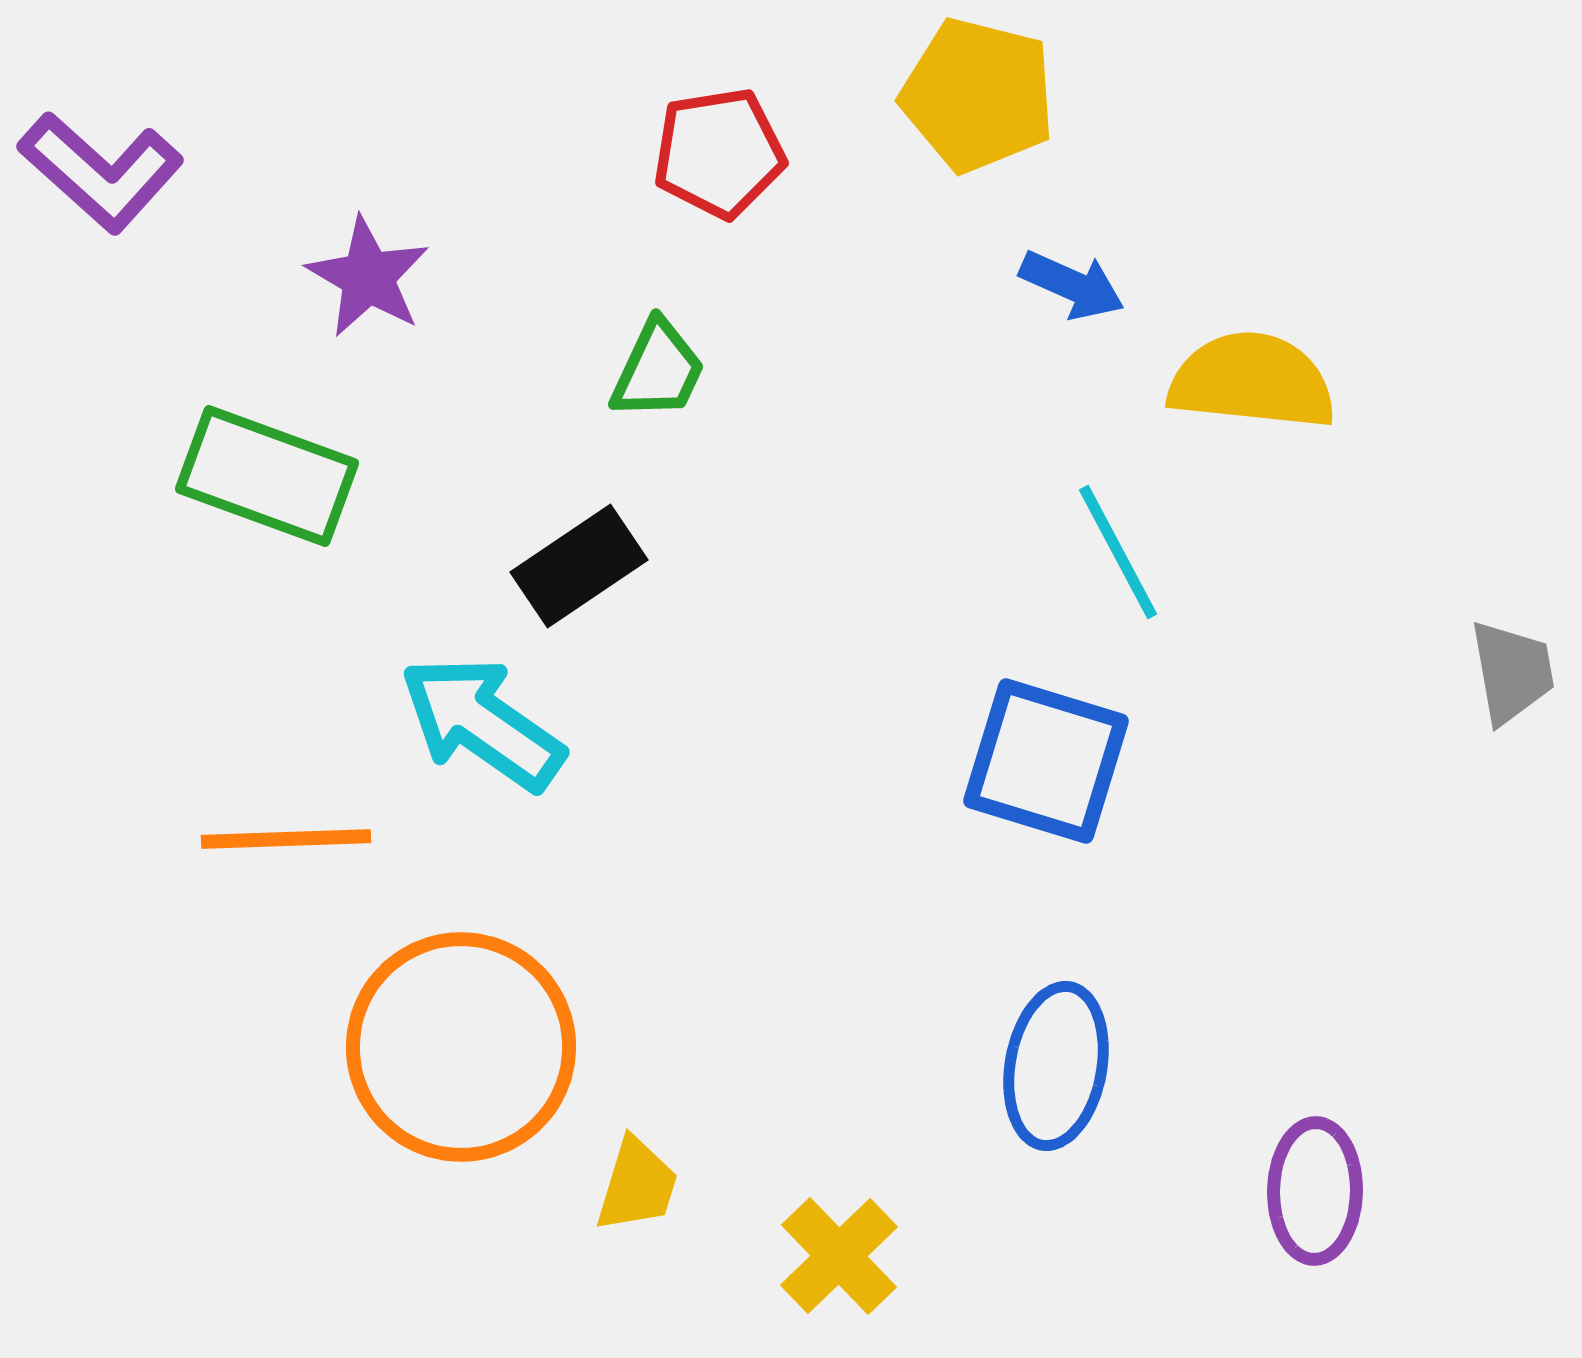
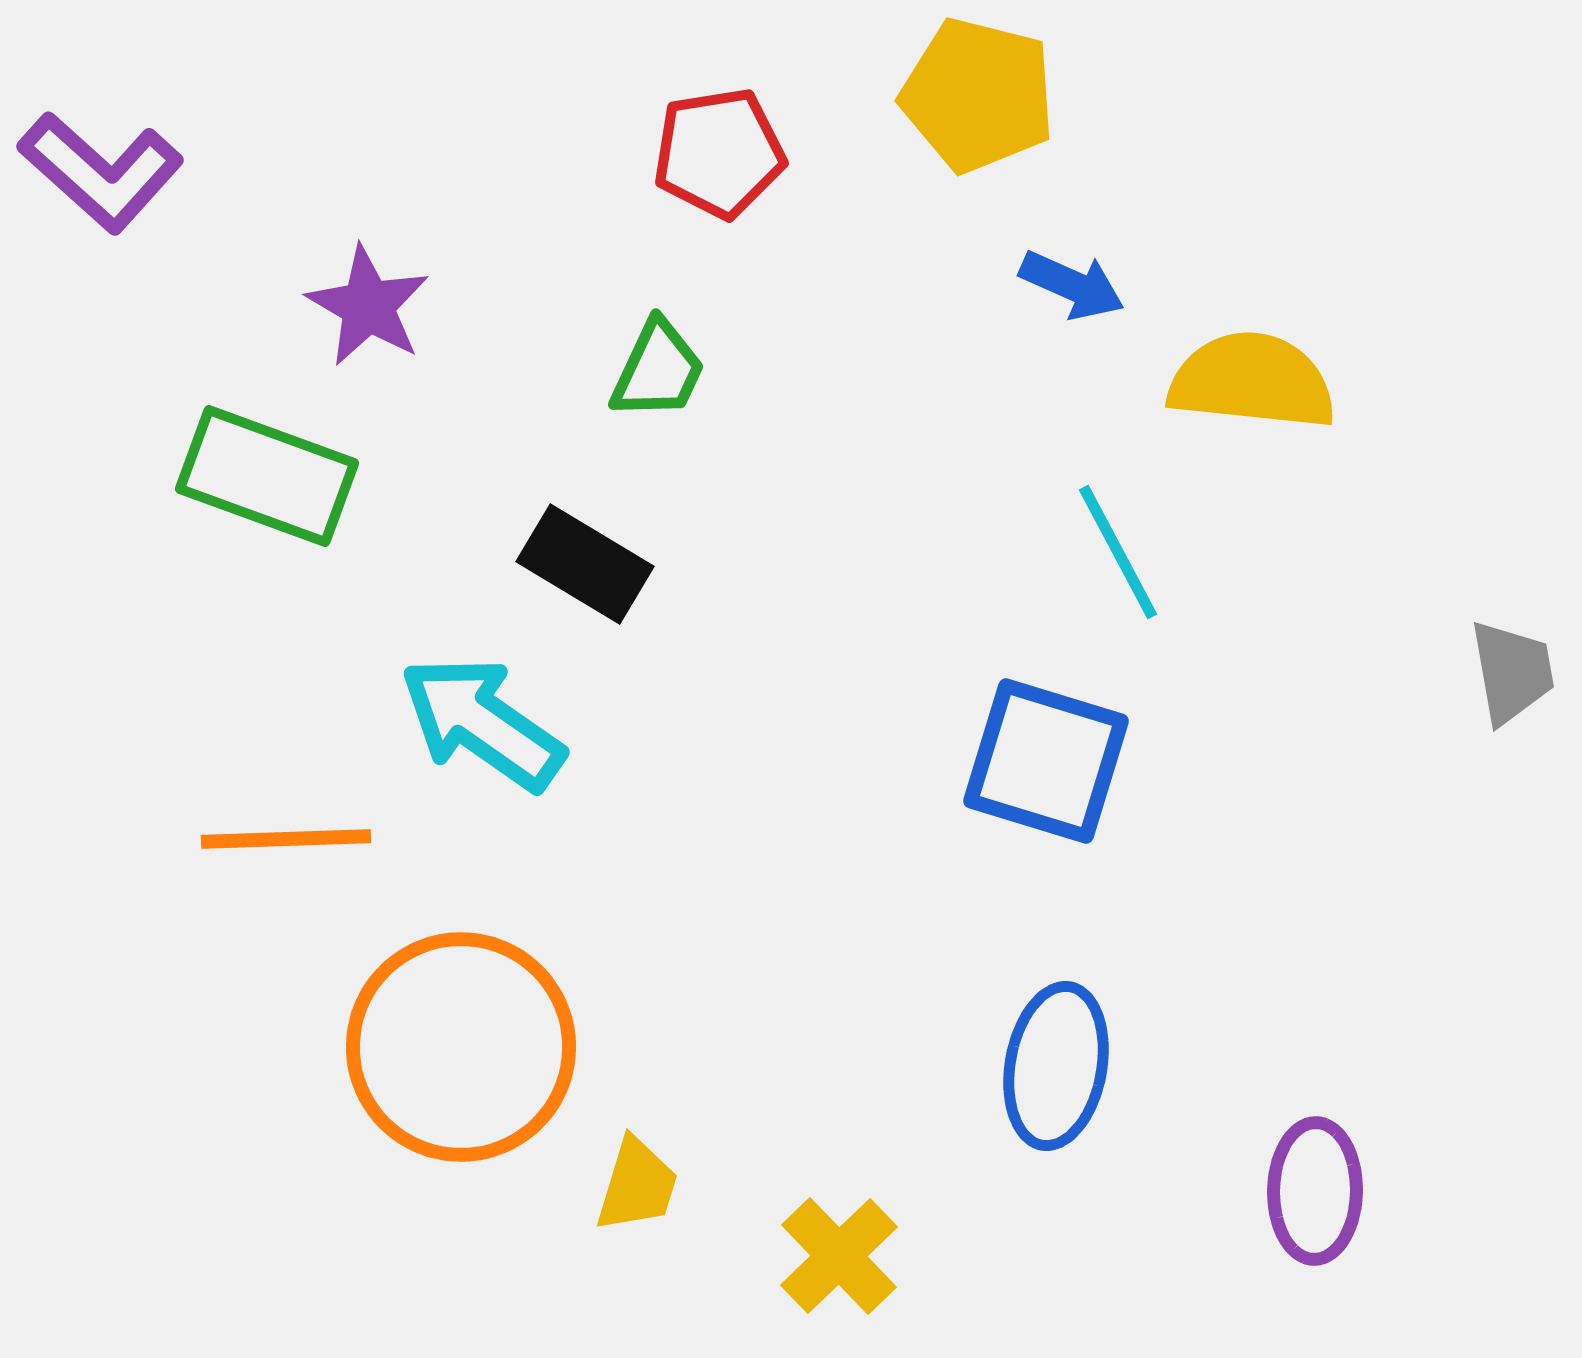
purple star: moved 29 px down
black rectangle: moved 6 px right, 2 px up; rotated 65 degrees clockwise
